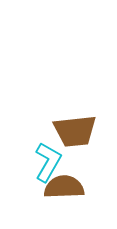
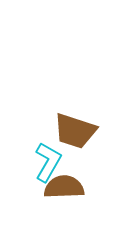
brown trapezoid: rotated 24 degrees clockwise
